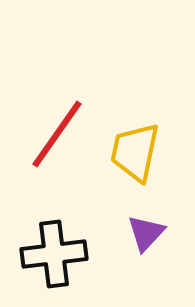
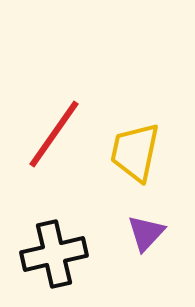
red line: moved 3 px left
black cross: rotated 6 degrees counterclockwise
